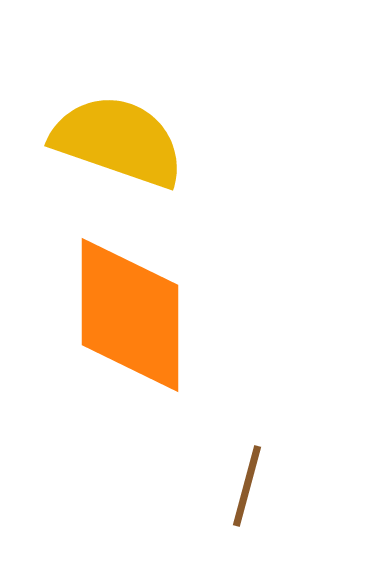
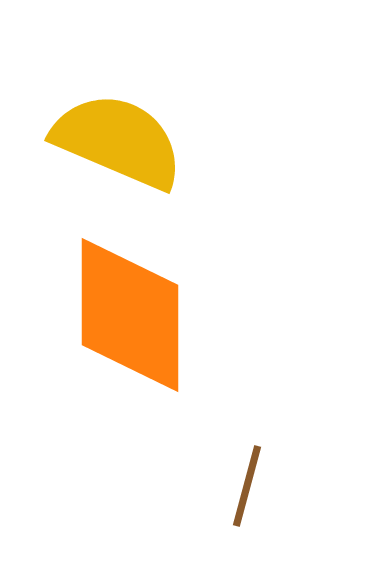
yellow semicircle: rotated 4 degrees clockwise
